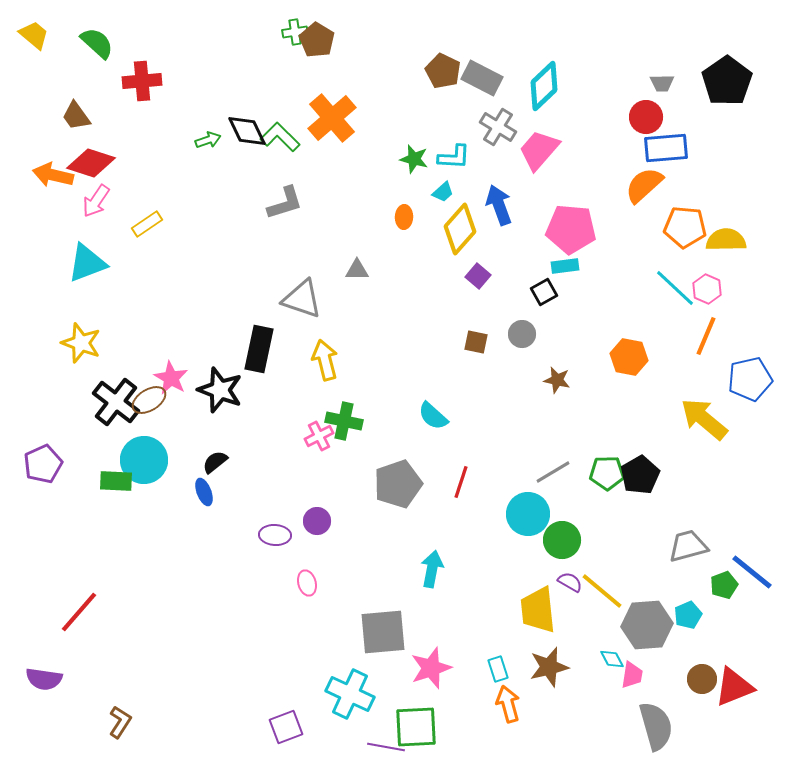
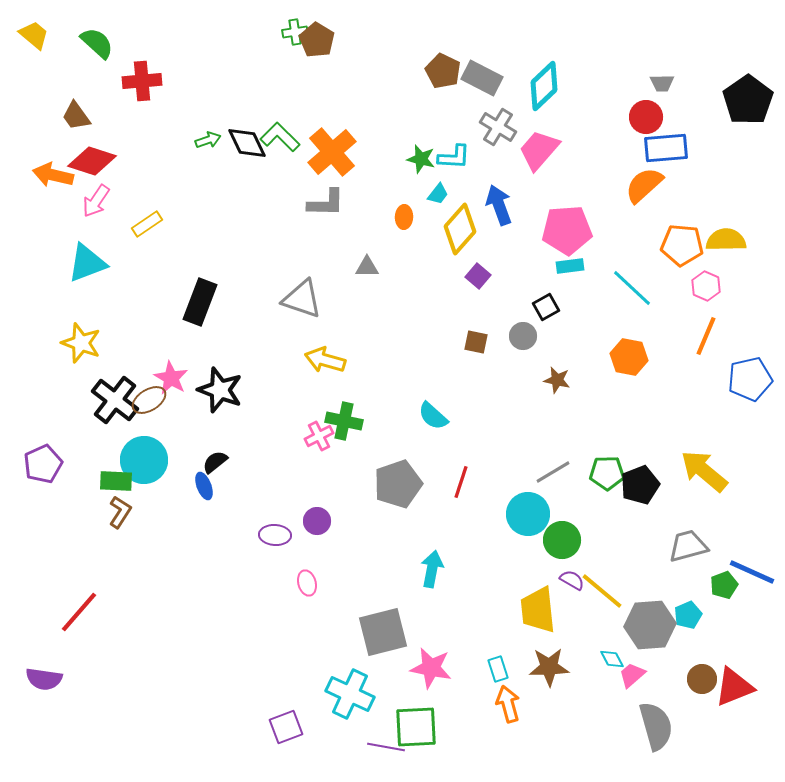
black pentagon at (727, 81): moved 21 px right, 19 px down
orange cross at (332, 118): moved 34 px down
black diamond at (247, 131): moved 12 px down
green star at (414, 159): moved 7 px right
red diamond at (91, 163): moved 1 px right, 2 px up
cyan trapezoid at (443, 192): moved 5 px left, 2 px down; rotated 10 degrees counterclockwise
gray L-shape at (285, 203): moved 41 px right; rotated 18 degrees clockwise
orange pentagon at (685, 227): moved 3 px left, 18 px down
pink pentagon at (571, 229): moved 4 px left, 1 px down; rotated 9 degrees counterclockwise
cyan rectangle at (565, 266): moved 5 px right
gray triangle at (357, 270): moved 10 px right, 3 px up
cyan line at (675, 288): moved 43 px left
pink hexagon at (707, 289): moved 1 px left, 3 px up
black square at (544, 292): moved 2 px right, 15 px down
gray circle at (522, 334): moved 1 px right, 2 px down
black rectangle at (259, 349): moved 59 px left, 47 px up; rotated 9 degrees clockwise
yellow arrow at (325, 360): rotated 60 degrees counterclockwise
black cross at (116, 402): moved 1 px left, 2 px up
yellow arrow at (704, 419): moved 52 px down
black pentagon at (640, 475): moved 10 px down; rotated 9 degrees clockwise
blue ellipse at (204, 492): moved 6 px up
blue line at (752, 572): rotated 15 degrees counterclockwise
purple semicircle at (570, 582): moved 2 px right, 2 px up
gray hexagon at (647, 625): moved 3 px right
gray square at (383, 632): rotated 9 degrees counterclockwise
brown star at (549, 667): rotated 12 degrees clockwise
pink star at (431, 668): rotated 30 degrees clockwise
pink trapezoid at (632, 675): rotated 140 degrees counterclockwise
brown L-shape at (120, 722): moved 210 px up
